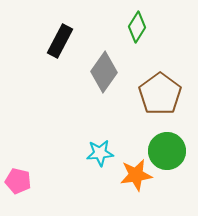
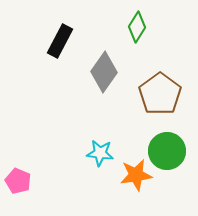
cyan star: rotated 12 degrees clockwise
pink pentagon: rotated 10 degrees clockwise
